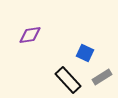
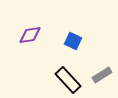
blue square: moved 12 px left, 12 px up
gray rectangle: moved 2 px up
